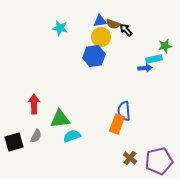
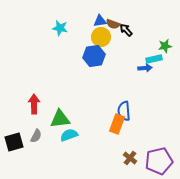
cyan semicircle: moved 3 px left, 1 px up
